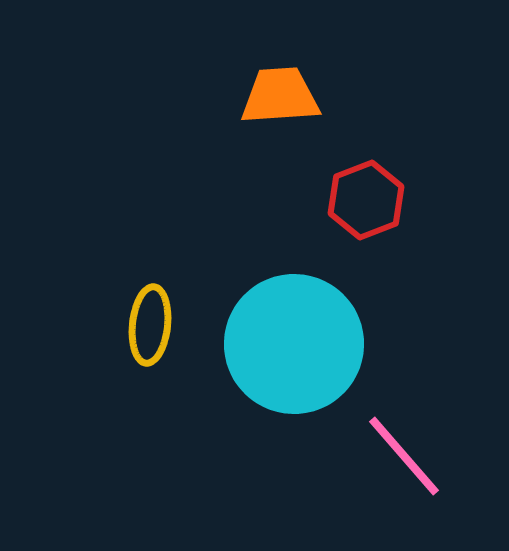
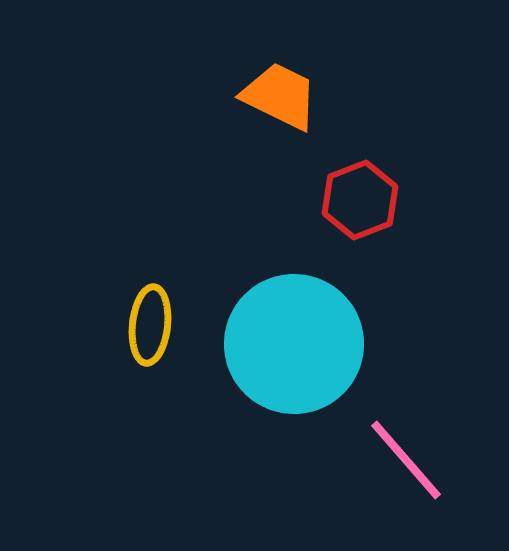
orange trapezoid: rotated 30 degrees clockwise
red hexagon: moved 6 px left
pink line: moved 2 px right, 4 px down
